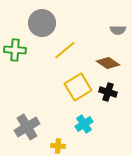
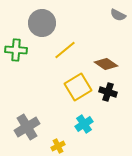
gray semicircle: moved 15 px up; rotated 28 degrees clockwise
green cross: moved 1 px right
brown diamond: moved 2 px left, 1 px down
yellow cross: rotated 32 degrees counterclockwise
